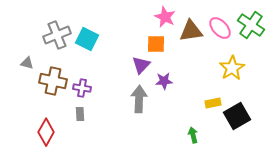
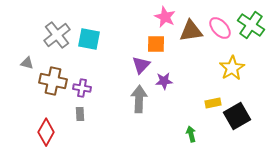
gray cross: rotated 16 degrees counterclockwise
cyan square: moved 2 px right; rotated 15 degrees counterclockwise
green arrow: moved 2 px left, 1 px up
